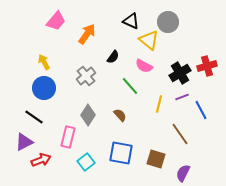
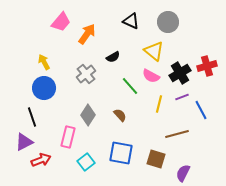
pink trapezoid: moved 5 px right, 1 px down
yellow triangle: moved 5 px right, 11 px down
black semicircle: rotated 24 degrees clockwise
pink semicircle: moved 7 px right, 10 px down
gray cross: moved 2 px up
black line: moved 2 px left; rotated 36 degrees clockwise
brown line: moved 3 px left; rotated 70 degrees counterclockwise
